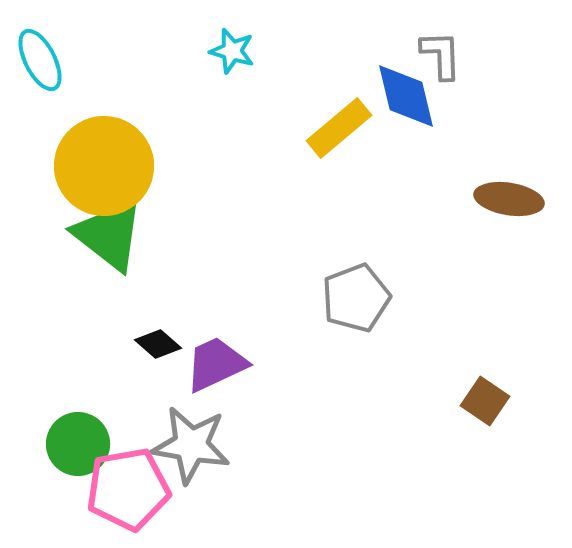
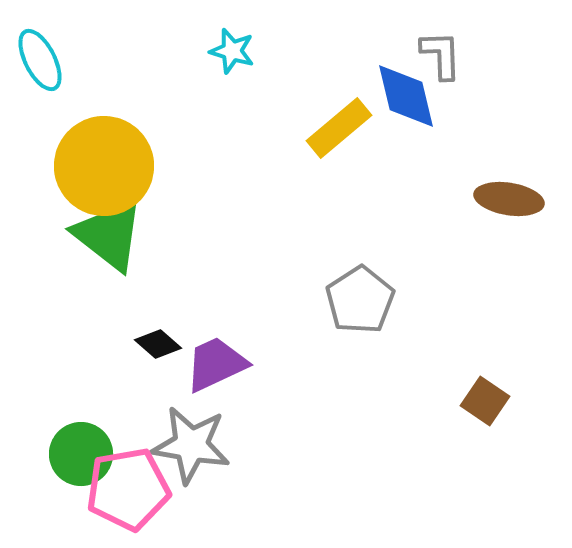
gray pentagon: moved 4 px right, 2 px down; rotated 12 degrees counterclockwise
green circle: moved 3 px right, 10 px down
